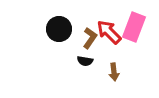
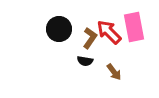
pink rectangle: rotated 32 degrees counterclockwise
brown arrow: rotated 30 degrees counterclockwise
